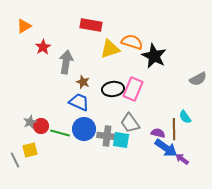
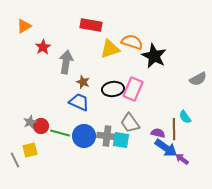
blue circle: moved 7 px down
